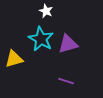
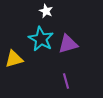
purple line: rotated 56 degrees clockwise
